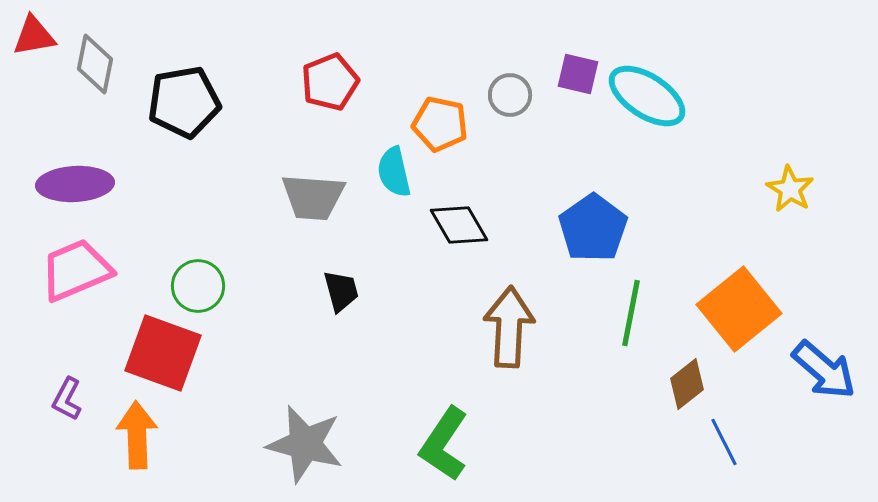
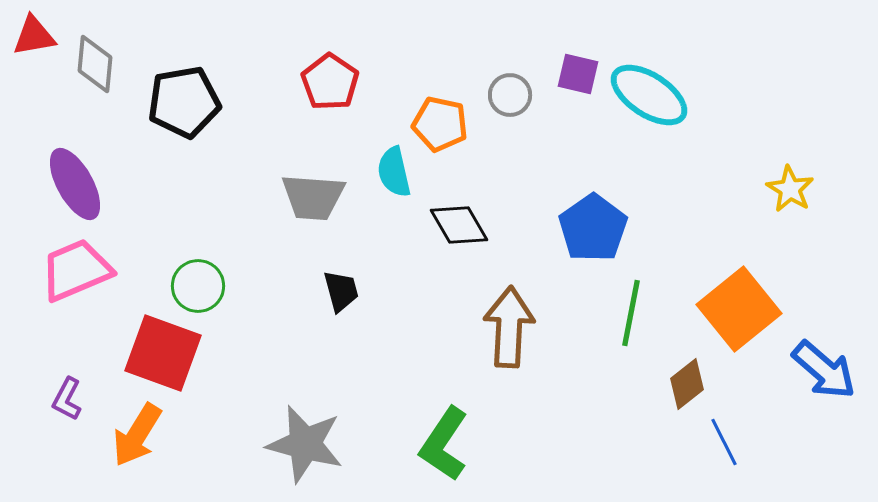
gray diamond: rotated 6 degrees counterclockwise
red pentagon: rotated 16 degrees counterclockwise
cyan ellipse: moved 2 px right, 1 px up
purple ellipse: rotated 64 degrees clockwise
orange arrow: rotated 146 degrees counterclockwise
